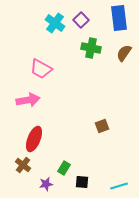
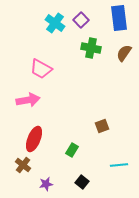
green rectangle: moved 8 px right, 18 px up
black square: rotated 32 degrees clockwise
cyan line: moved 21 px up; rotated 12 degrees clockwise
